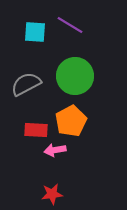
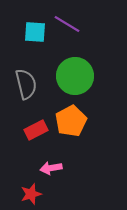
purple line: moved 3 px left, 1 px up
gray semicircle: rotated 104 degrees clockwise
red rectangle: rotated 30 degrees counterclockwise
pink arrow: moved 4 px left, 18 px down
red star: moved 21 px left; rotated 10 degrees counterclockwise
